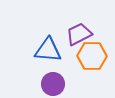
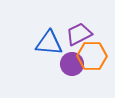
blue triangle: moved 1 px right, 7 px up
purple circle: moved 19 px right, 20 px up
